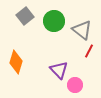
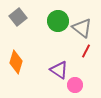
gray square: moved 7 px left, 1 px down
green circle: moved 4 px right
gray triangle: moved 2 px up
red line: moved 3 px left
purple triangle: rotated 12 degrees counterclockwise
